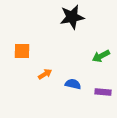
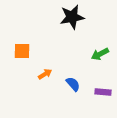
green arrow: moved 1 px left, 2 px up
blue semicircle: rotated 35 degrees clockwise
